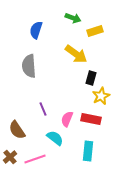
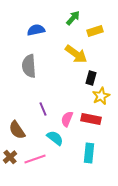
green arrow: rotated 70 degrees counterclockwise
blue semicircle: rotated 60 degrees clockwise
cyan rectangle: moved 1 px right, 2 px down
